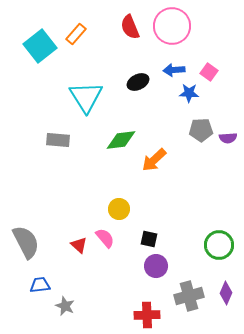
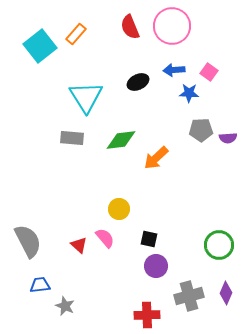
gray rectangle: moved 14 px right, 2 px up
orange arrow: moved 2 px right, 2 px up
gray semicircle: moved 2 px right, 1 px up
